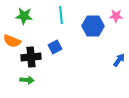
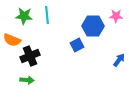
cyan line: moved 14 px left
orange semicircle: moved 1 px up
blue square: moved 22 px right, 2 px up
black cross: moved 1 px left, 1 px up; rotated 18 degrees counterclockwise
